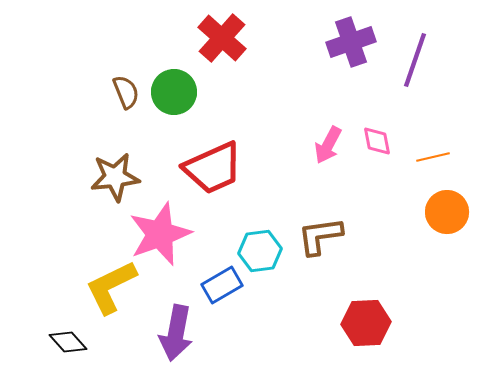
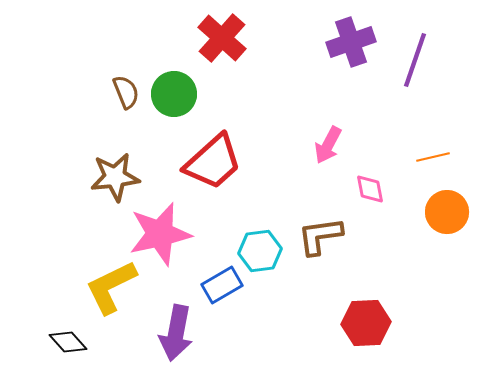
green circle: moved 2 px down
pink diamond: moved 7 px left, 48 px down
red trapezoid: moved 6 px up; rotated 18 degrees counterclockwise
pink star: rotated 8 degrees clockwise
